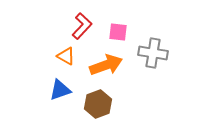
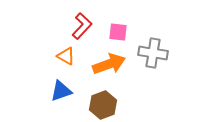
orange arrow: moved 3 px right, 1 px up
blue triangle: moved 1 px right, 1 px down
brown hexagon: moved 5 px right, 1 px down
